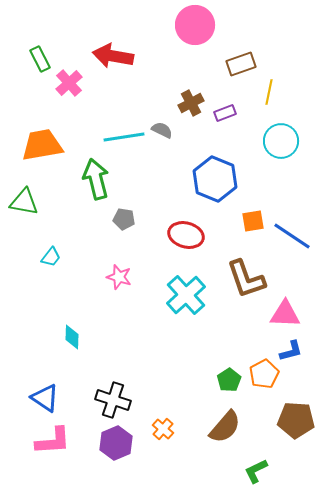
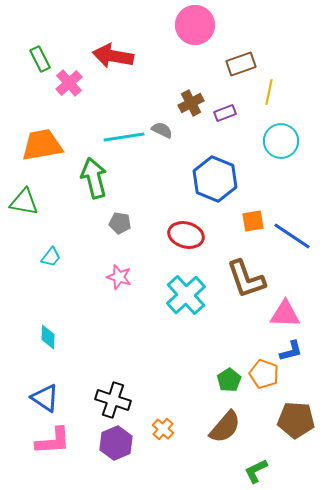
green arrow: moved 2 px left, 1 px up
gray pentagon: moved 4 px left, 4 px down
cyan diamond: moved 24 px left
orange pentagon: rotated 24 degrees counterclockwise
